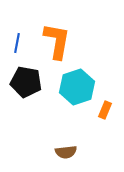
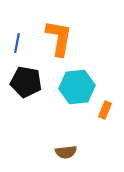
orange L-shape: moved 2 px right, 3 px up
cyan hexagon: rotated 12 degrees clockwise
